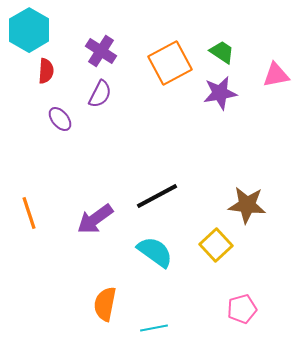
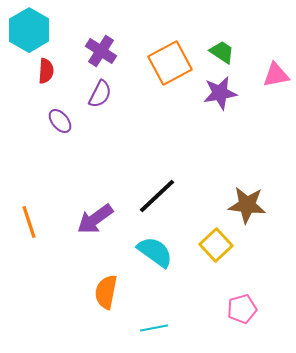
purple ellipse: moved 2 px down
black line: rotated 15 degrees counterclockwise
orange line: moved 9 px down
orange semicircle: moved 1 px right, 12 px up
